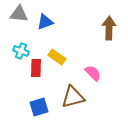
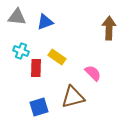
gray triangle: moved 2 px left, 3 px down
